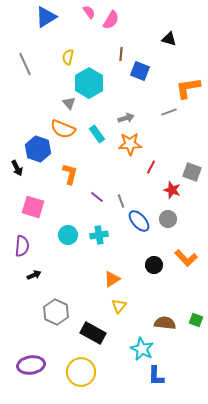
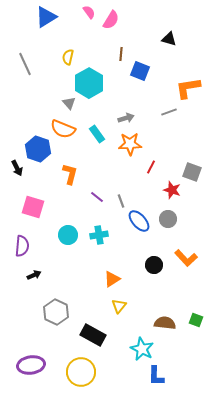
black rectangle at (93, 333): moved 2 px down
